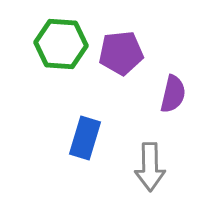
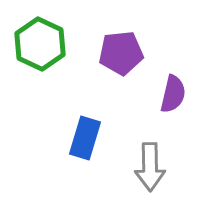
green hexagon: moved 21 px left; rotated 21 degrees clockwise
